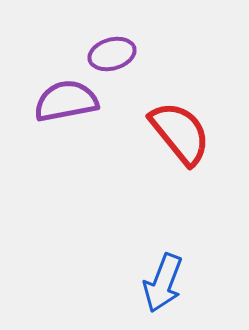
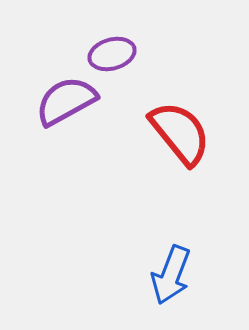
purple semicircle: rotated 18 degrees counterclockwise
blue arrow: moved 8 px right, 8 px up
